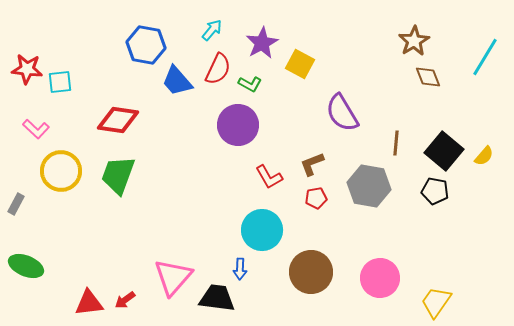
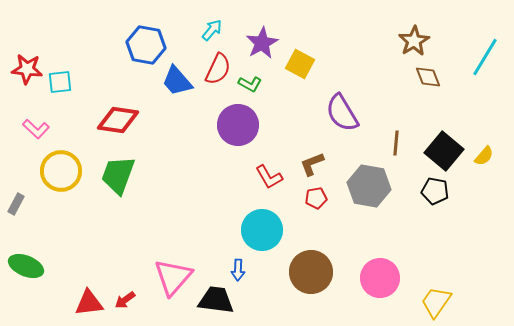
blue arrow: moved 2 px left, 1 px down
black trapezoid: moved 1 px left, 2 px down
